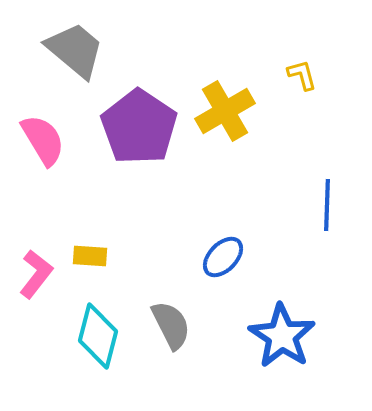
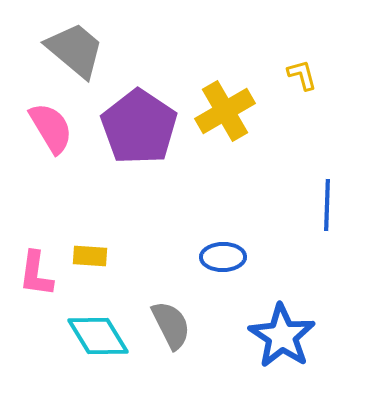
pink semicircle: moved 8 px right, 12 px up
blue ellipse: rotated 45 degrees clockwise
pink L-shape: rotated 150 degrees clockwise
cyan diamond: rotated 46 degrees counterclockwise
